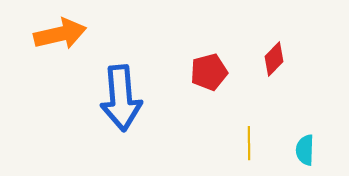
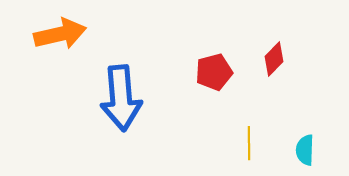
red pentagon: moved 5 px right
